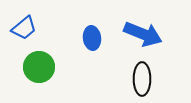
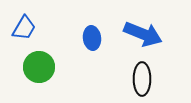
blue trapezoid: rotated 20 degrees counterclockwise
